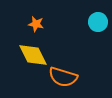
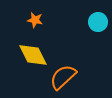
orange star: moved 1 px left, 4 px up
orange semicircle: rotated 120 degrees clockwise
